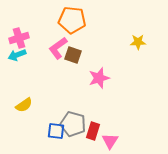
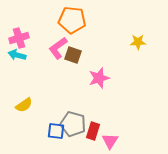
cyan arrow: rotated 36 degrees clockwise
